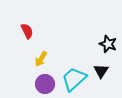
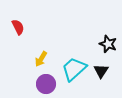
red semicircle: moved 9 px left, 4 px up
cyan trapezoid: moved 10 px up
purple circle: moved 1 px right
